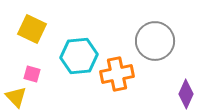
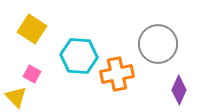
yellow square: rotated 8 degrees clockwise
gray circle: moved 3 px right, 3 px down
cyan hexagon: rotated 9 degrees clockwise
pink square: rotated 12 degrees clockwise
purple diamond: moved 7 px left, 4 px up
